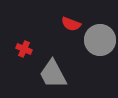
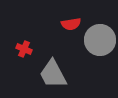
red semicircle: rotated 30 degrees counterclockwise
